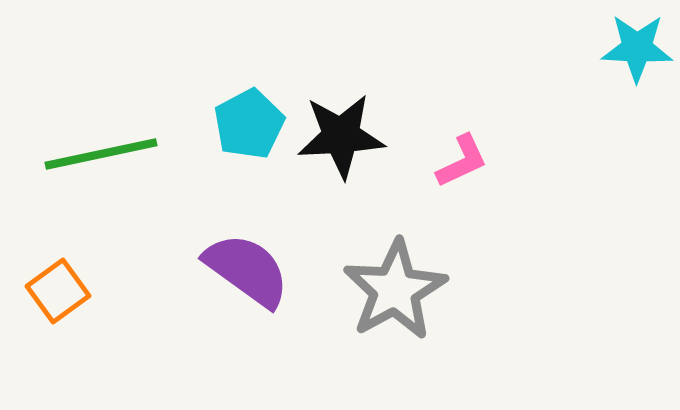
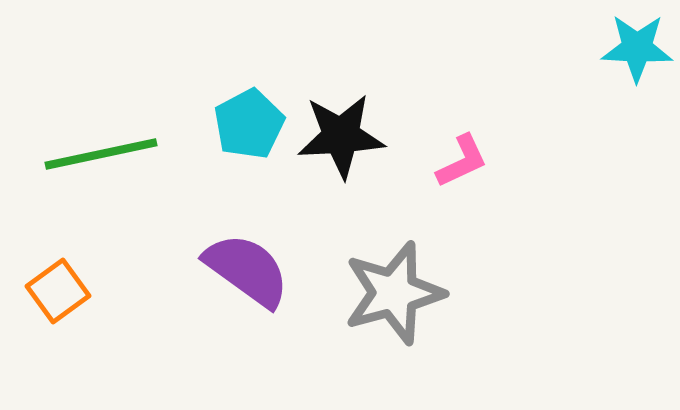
gray star: moved 1 px left, 3 px down; rotated 14 degrees clockwise
